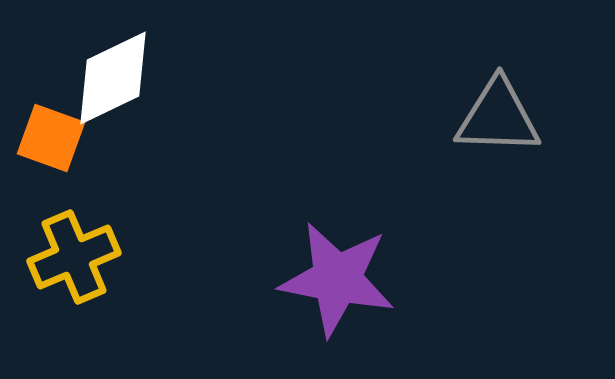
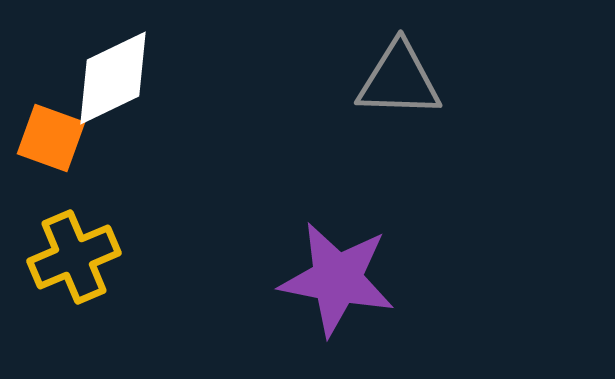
gray triangle: moved 99 px left, 37 px up
